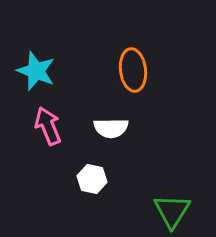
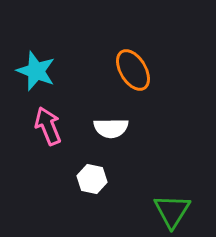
orange ellipse: rotated 24 degrees counterclockwise
